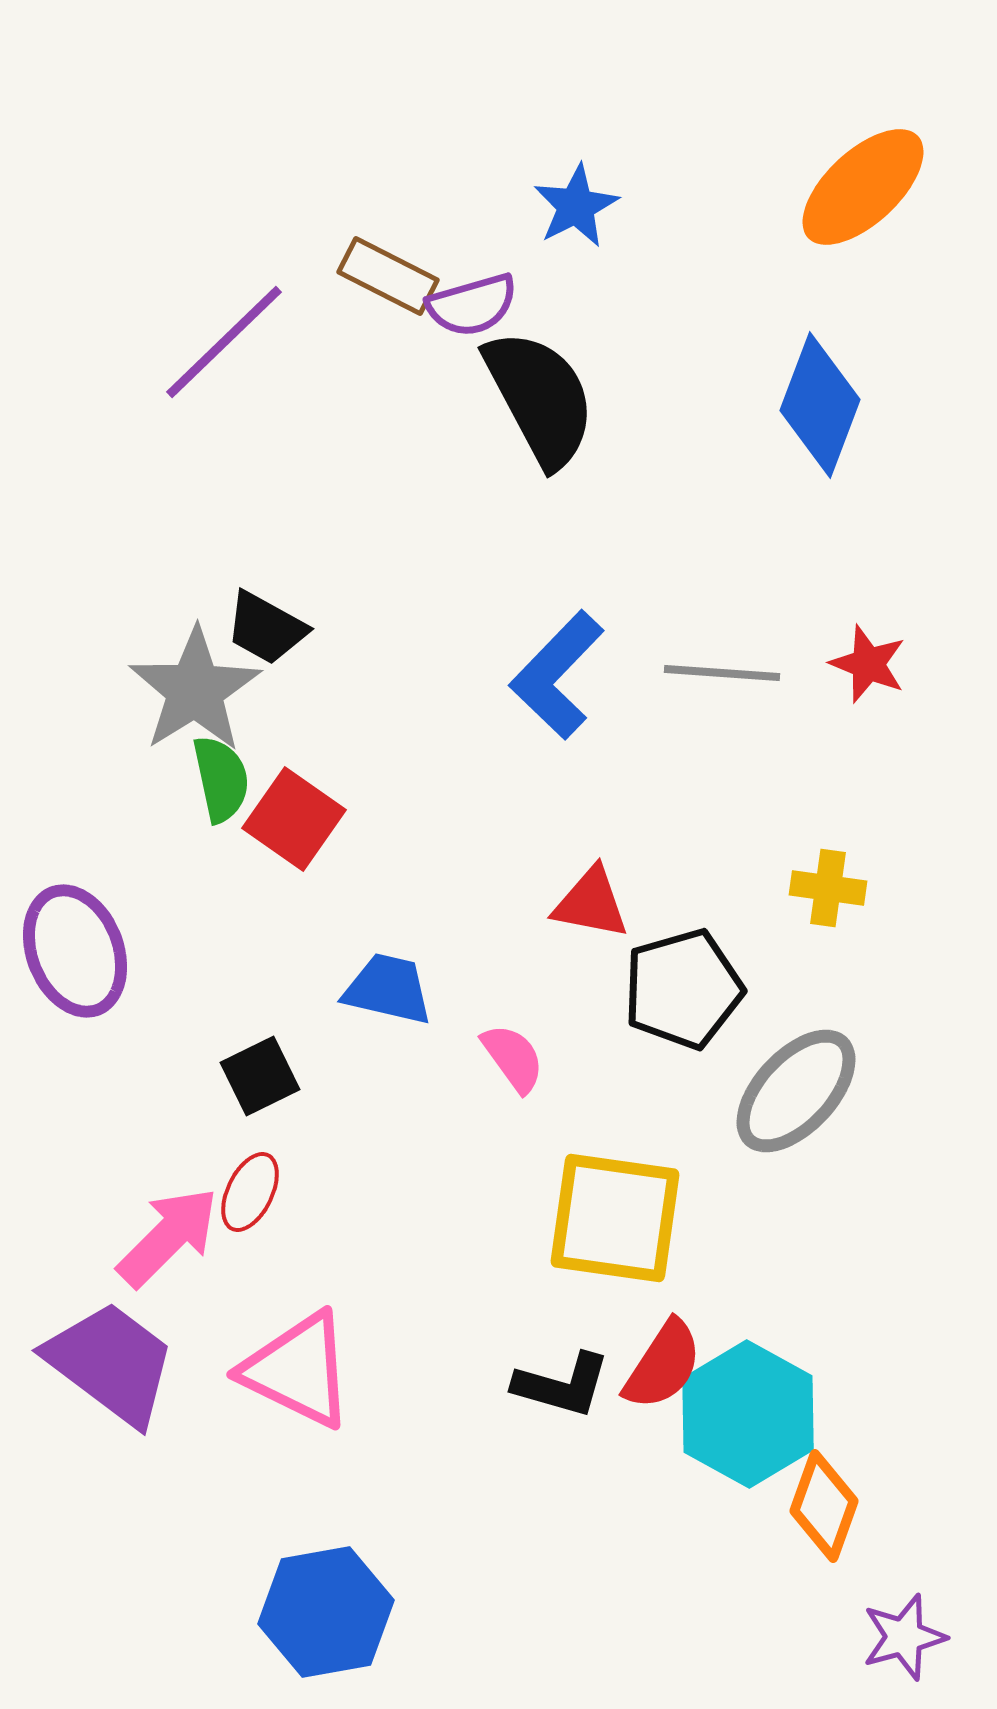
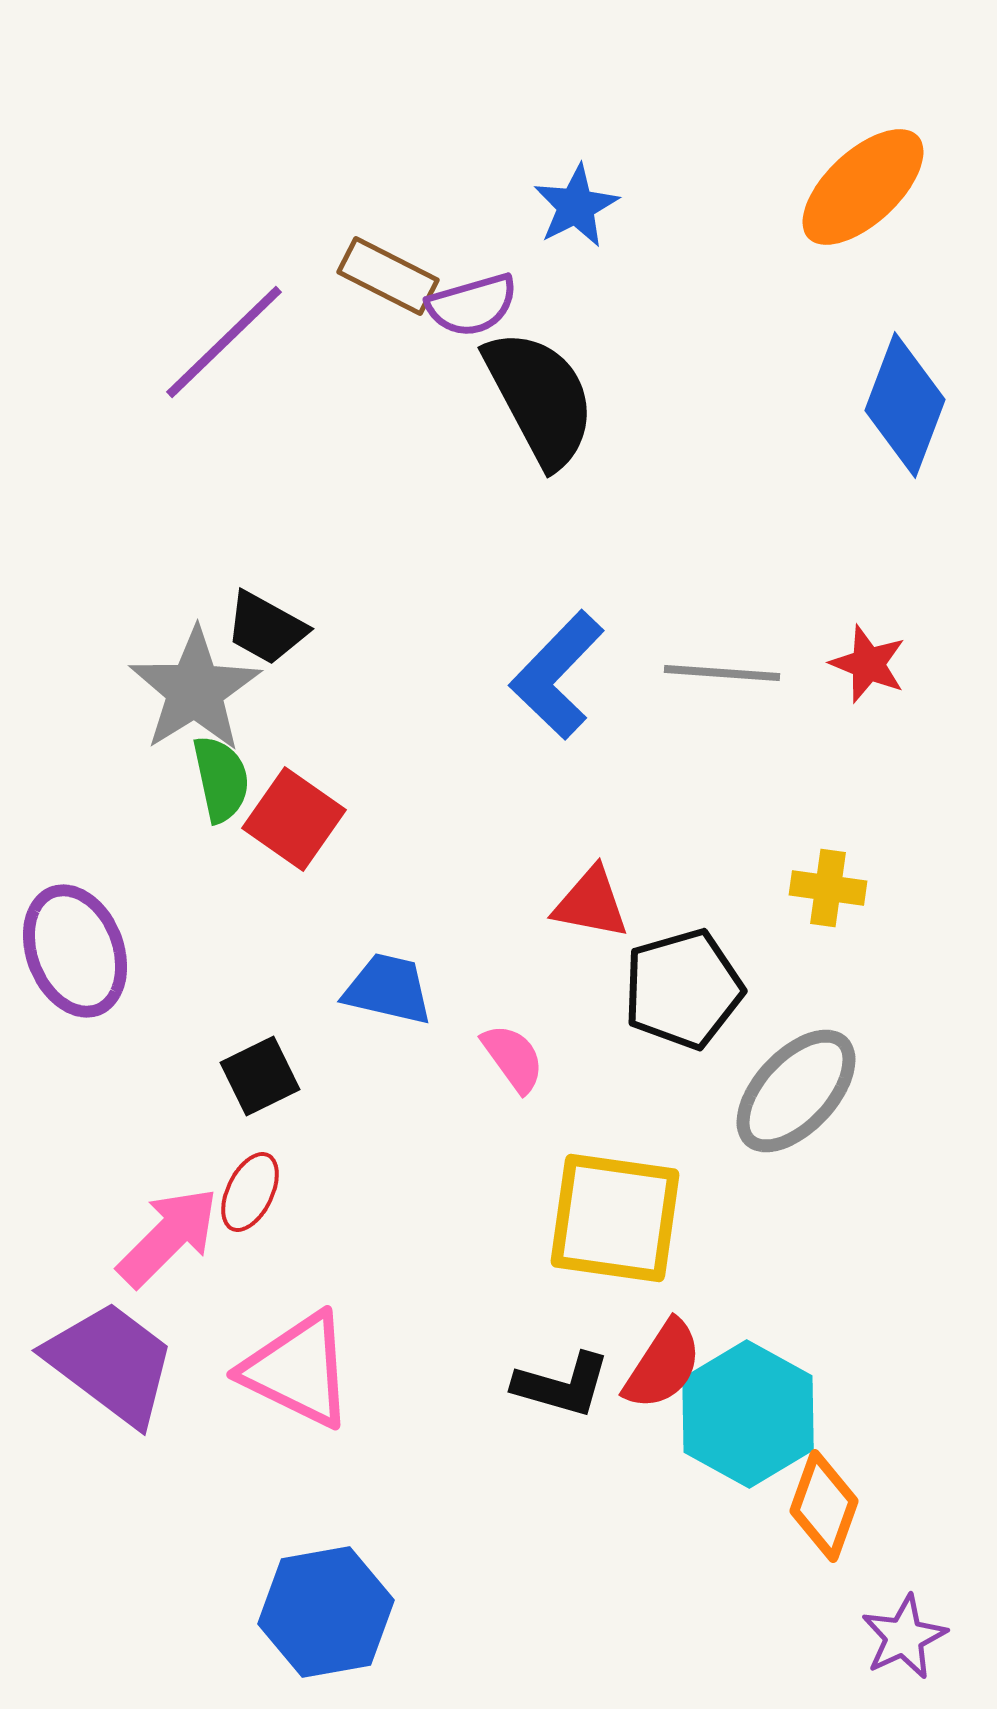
blue diamond: moved 85 px right
purple star: rotated 10 degrees counterclockwise
